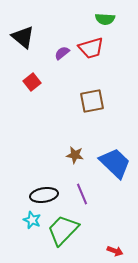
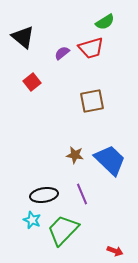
green semicircle: moved 3 px down; rotated 36 degrees counterclockwise
blue trapezoid: moved 5 px left, 3 px up
